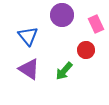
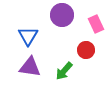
blue triangle: rotated 10 degrees clockwise
purple triangle: moved 1 px right, 2 px up; rotated 25 degrees counterclockwise
